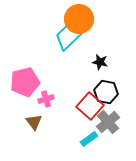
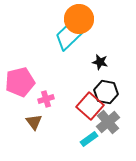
pink pentagon: moved 5 px left
